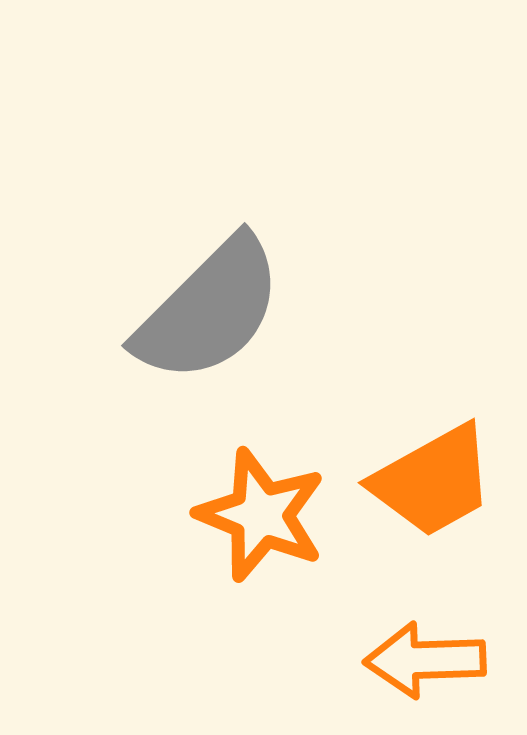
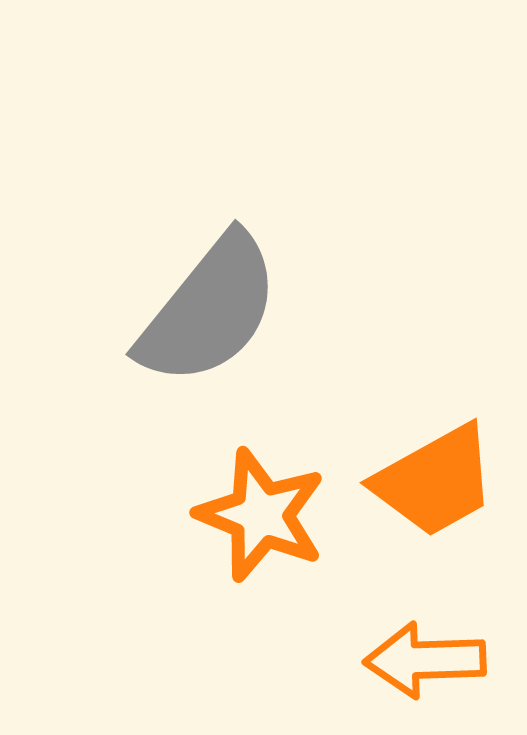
gray semicircle: rotated 6 degrees counterclockwise
orange trapezoid: moved 2 px right
